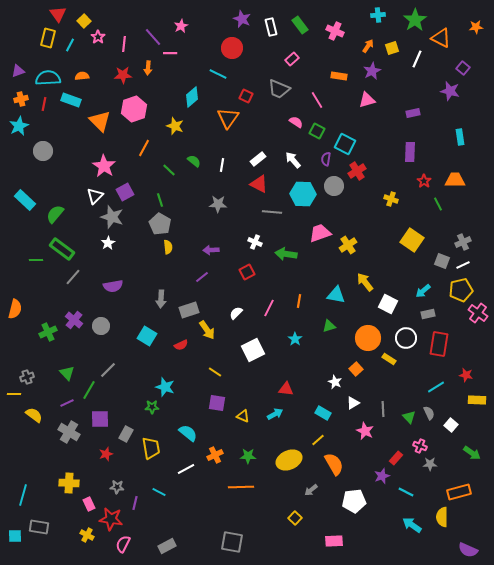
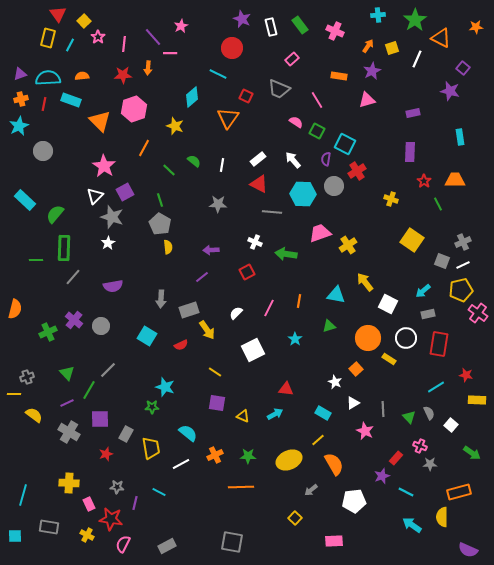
purple triangle at (18, 71): moved 2 px right, 3 px down
green rectangle at (62, 249): moved 2 px right, 1 px up; rotated 55 degrees clockwise
white line at (186, 469): moved 5 px left, 5 px up
gray rectangle at (39, 527): moved 10 px right
